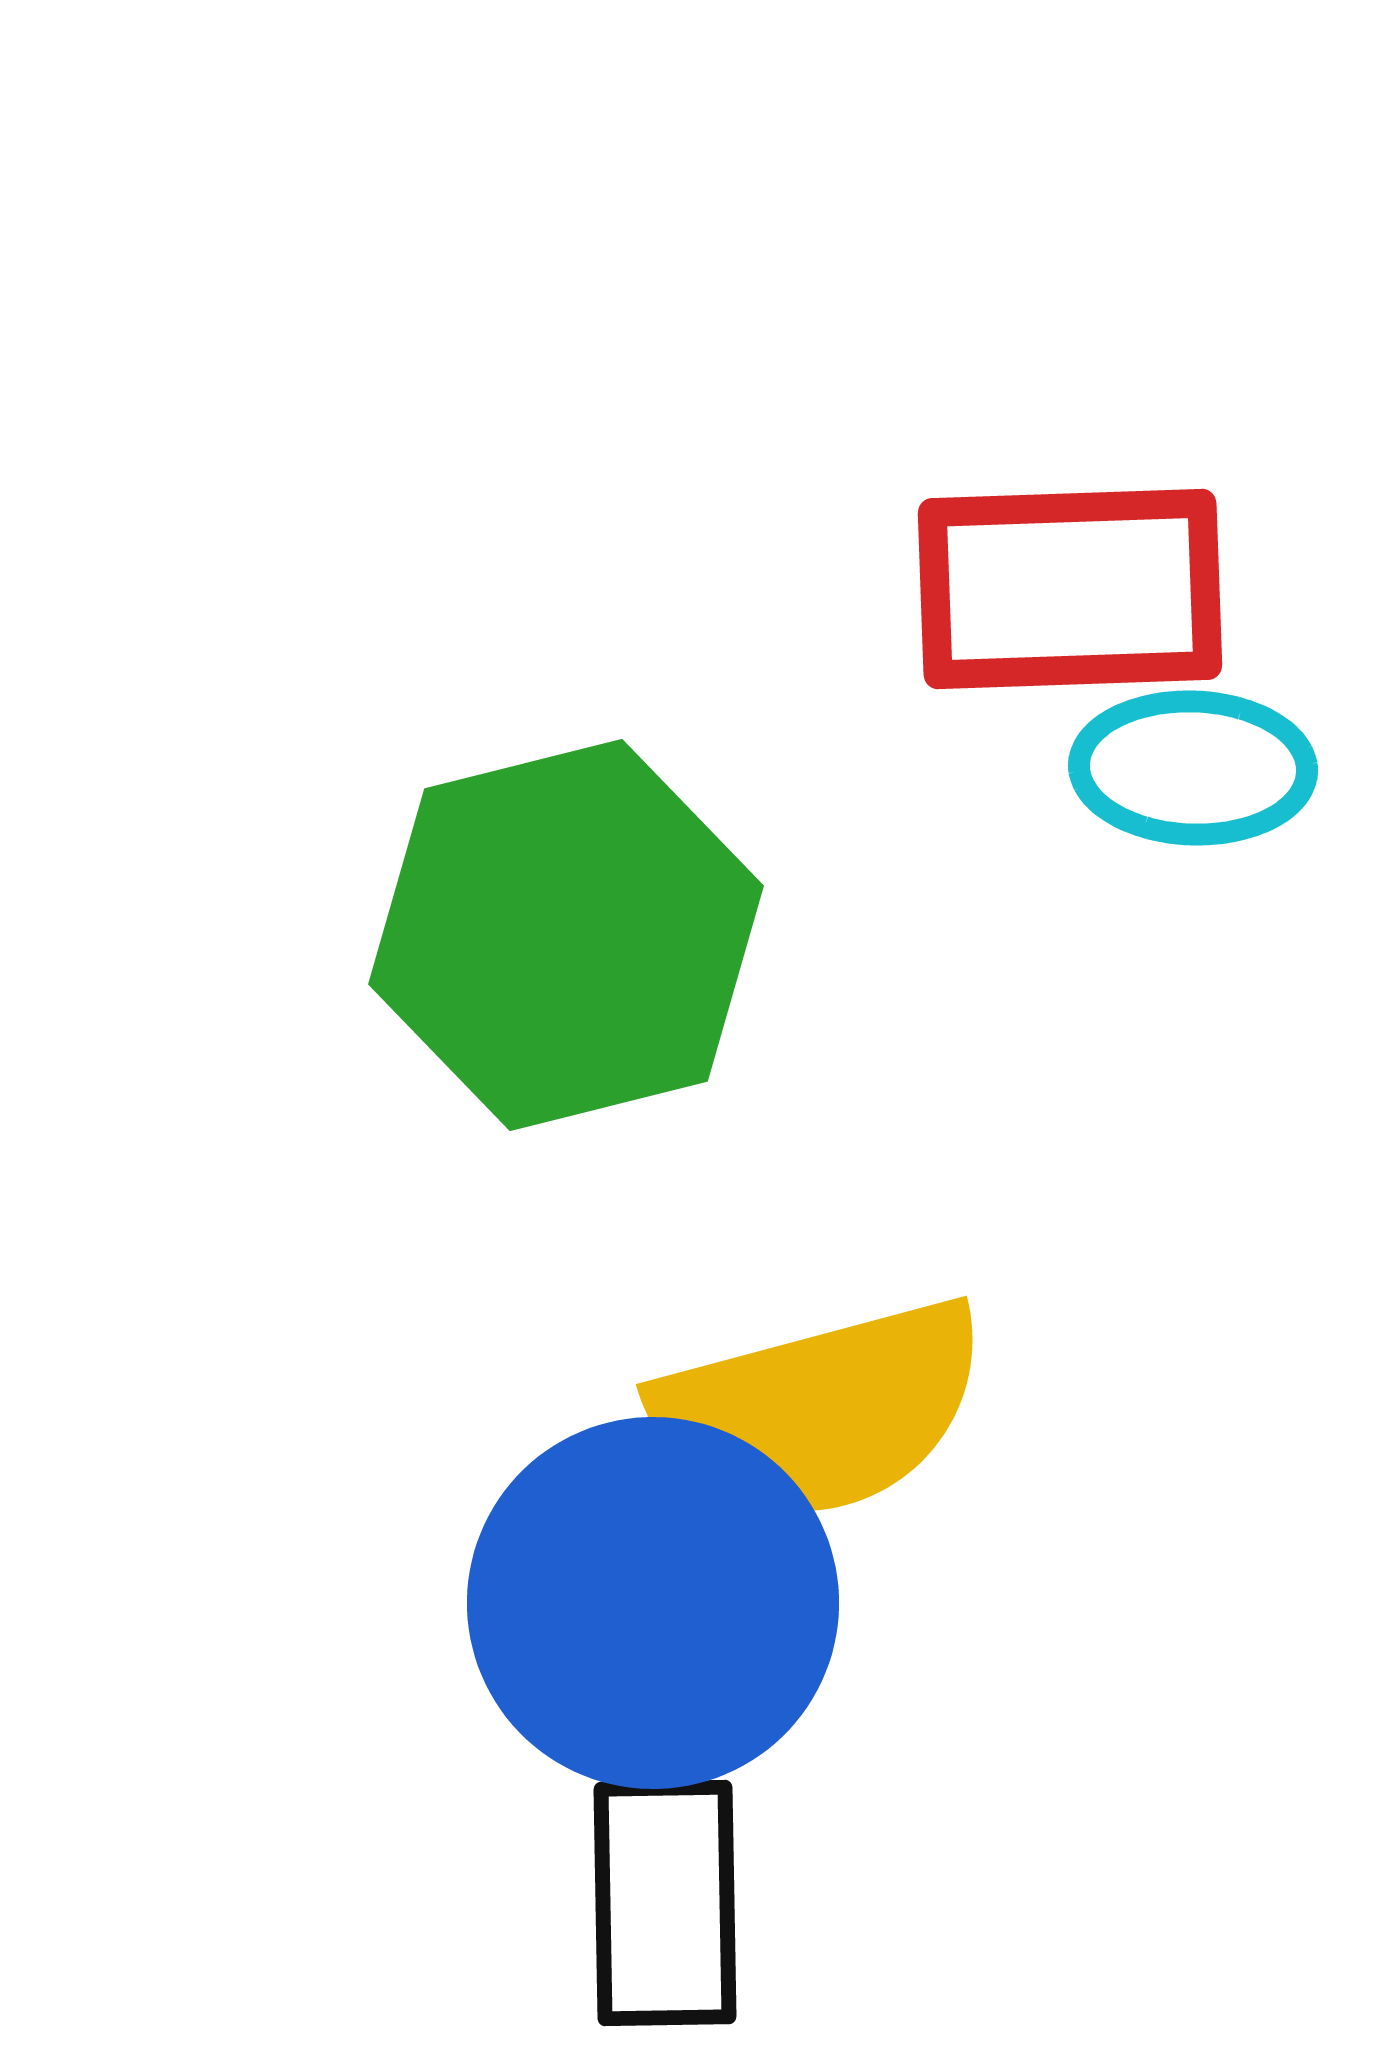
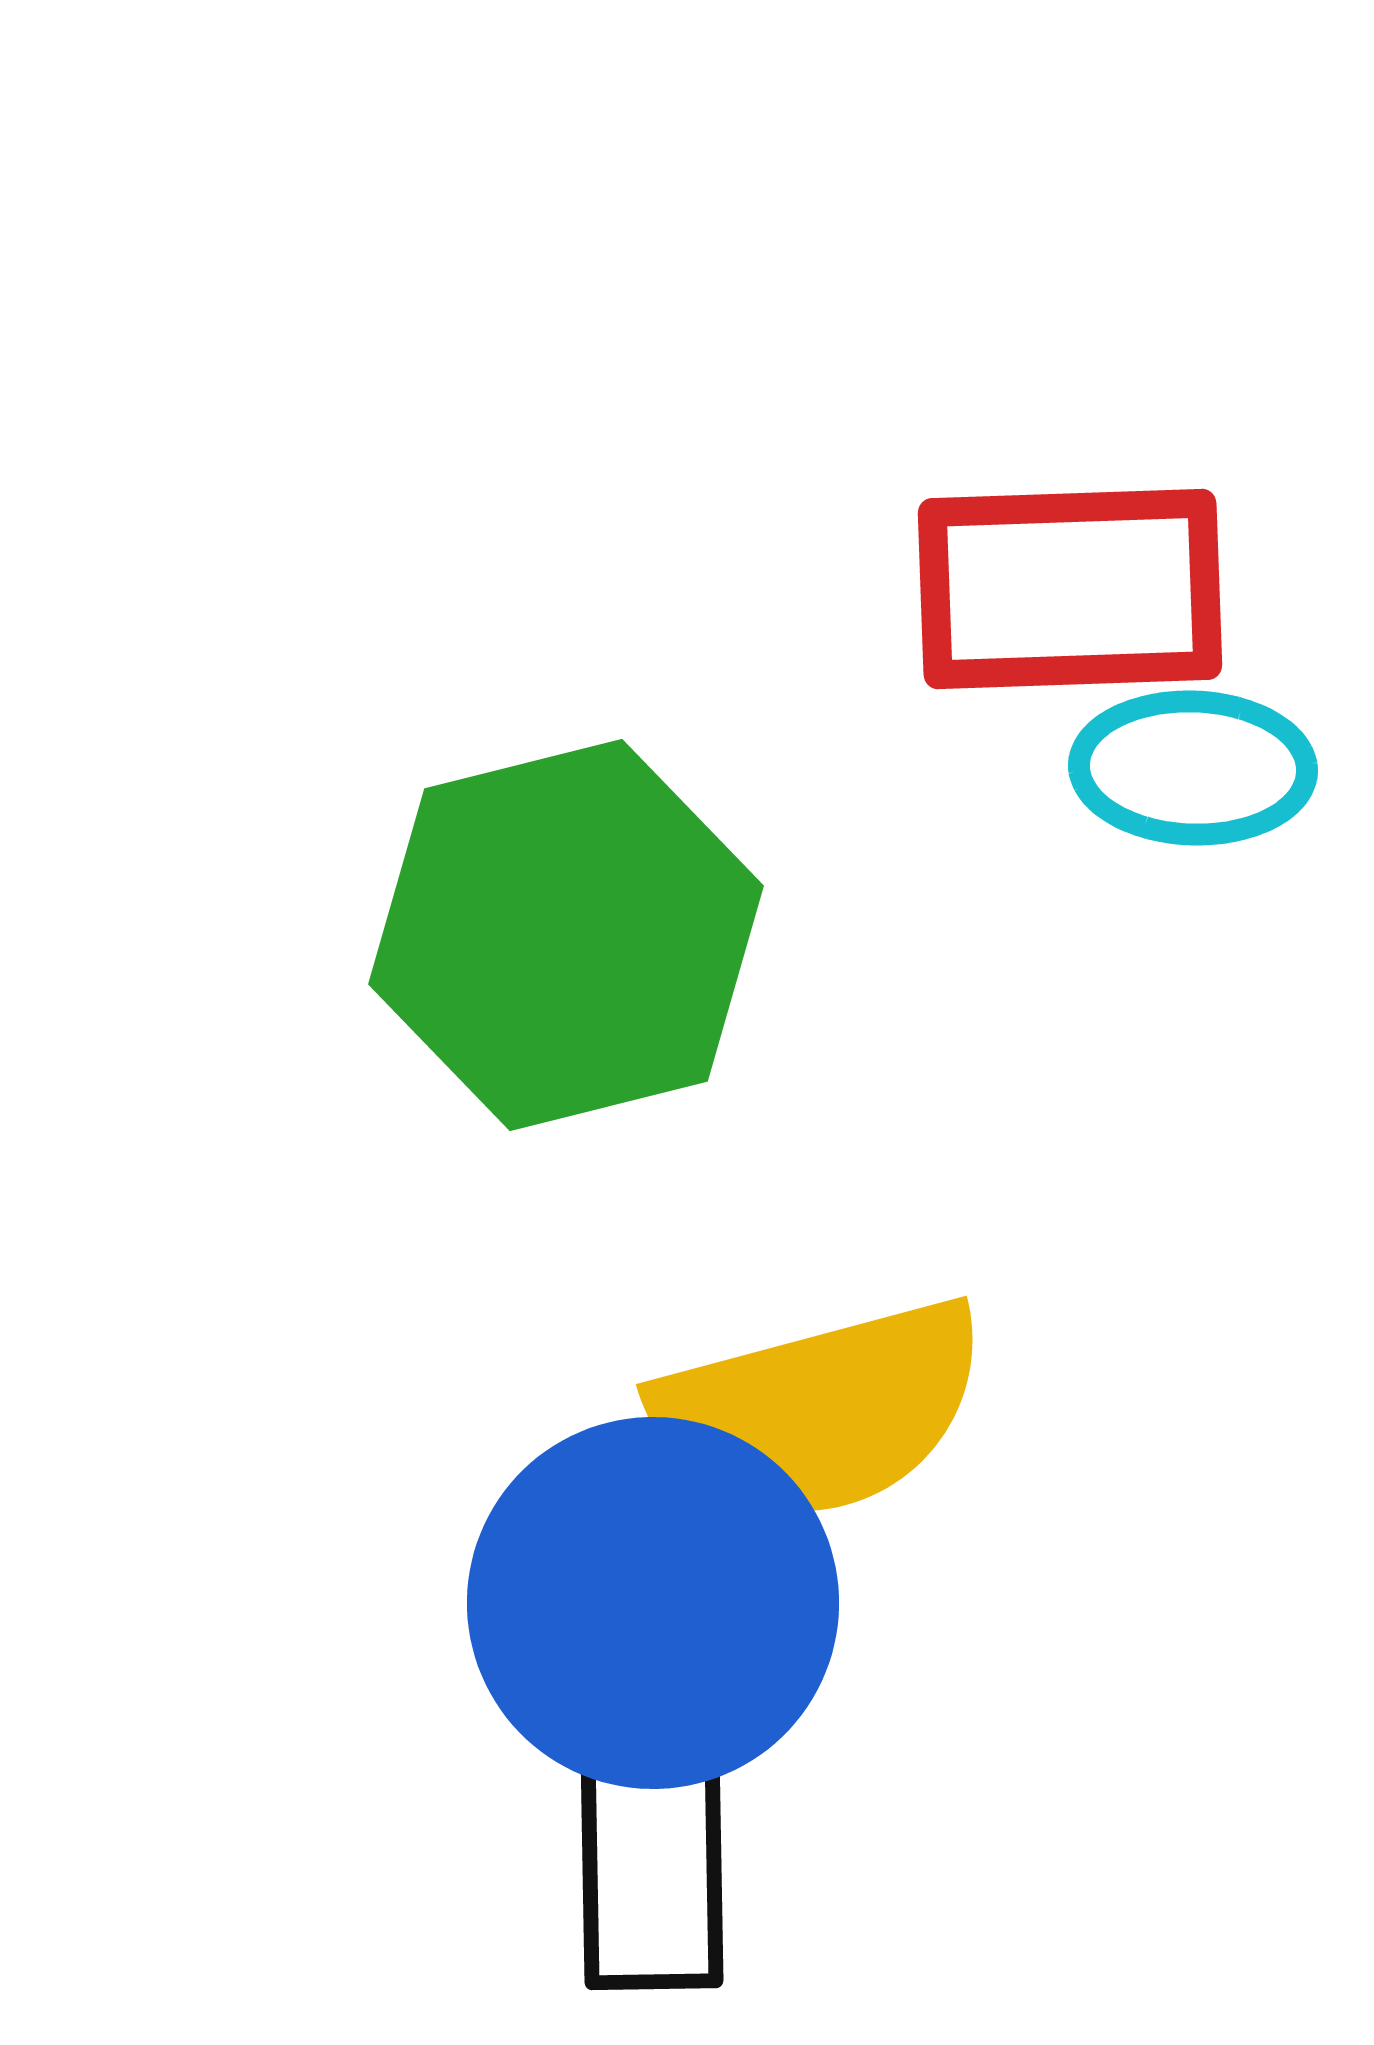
black rectangle: moved 13 px left, 36 px up
